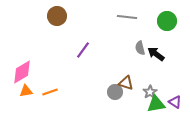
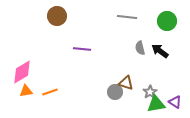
purple line: moved 1 px left, 1 px up; rotated 60 degrees clockwise
black arrow: moved 4 px right, 3 px up
